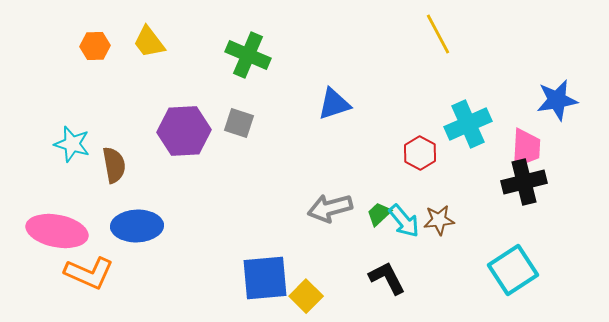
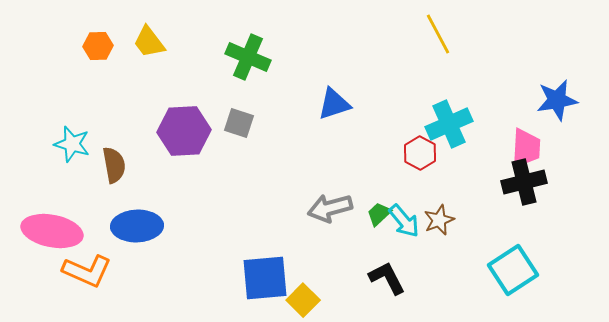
orange hexagon: moved 3 px right
green cross: moved 2 px down
cyan cross: moved 19 px left
brown star: rotated 16 degrees counterclockwise
pink ellipse: moved 5 px left
orange L-shape: moved 2 px left, 2 px up
yellow square: moved 3 px left, 4 px down
